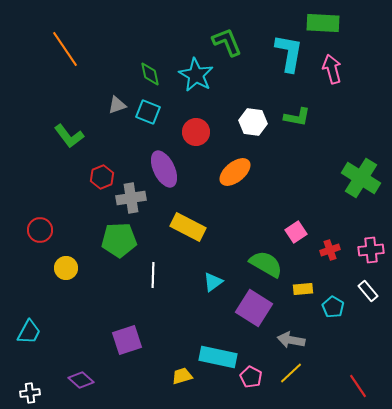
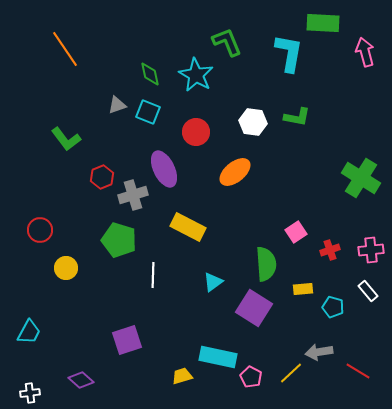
pink arrow at (332, 69): moved 33 px right, 17 px up
green L-shape at (69, 136): moved 3 px left, 3 px down
gray cross at (131, 198): moved 2 px right, 3 px up; rotated 8 degrees counterclockwise
green pentagon at (119, 240): rotated 20 degrees clockwise
green semicircle at (266, 264): rotated 56 degrees clockwise
cyan pentagon at (333, 307): rotated 15 degrees counterclockwise
gray arrow at (291, 340): moved 28 px right, 12 px down; rotated 20 degrees counterclockwise
red line at (358, 386): moved 15 px up; rotated 25 degrees counterclockwise
